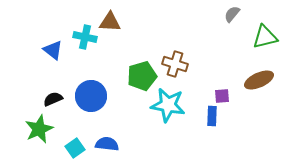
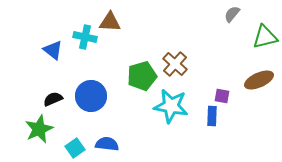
brown cross: rotated 25 degrees clockwise
purple square: rotated 14 degrees clockwise
cyan star: moved 3 px right, 1 px down
